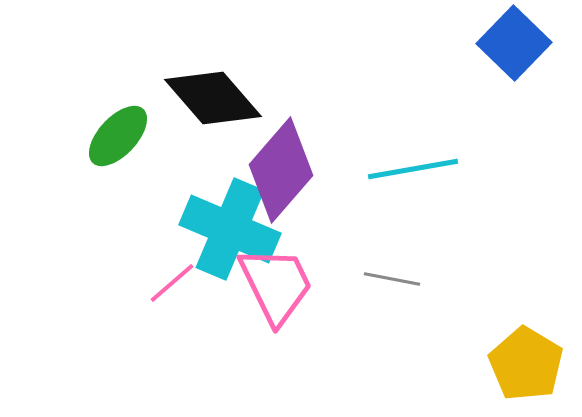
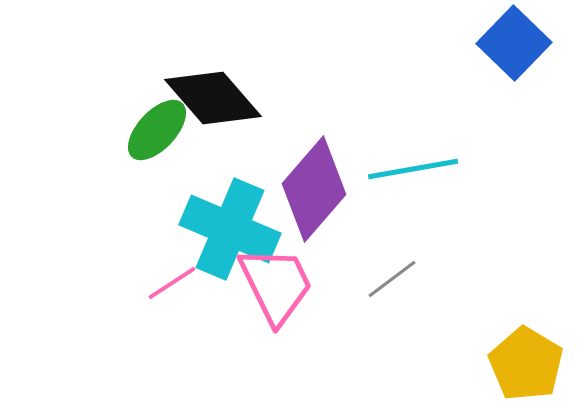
green ellipse: moved 39 px right, 6 px up
purple diamond: moved 33 px right, 19 px down
gray line: rotated 48 degrees counterclockwise
pink line: rotated 8 degrees clockwise
